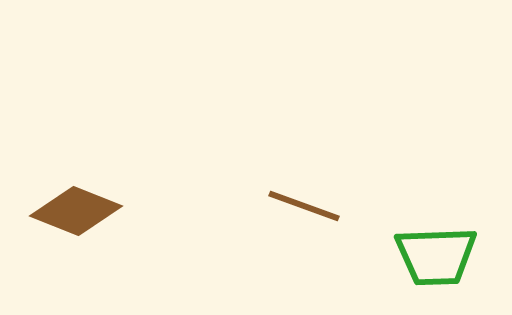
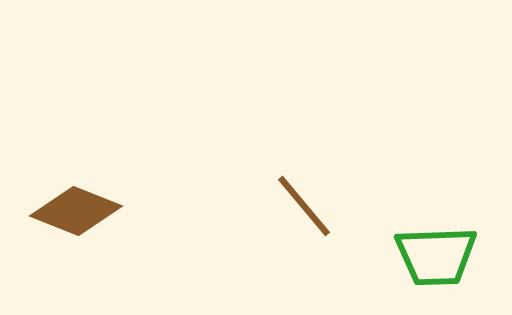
brown line: rotated 30 degrees clockwise
